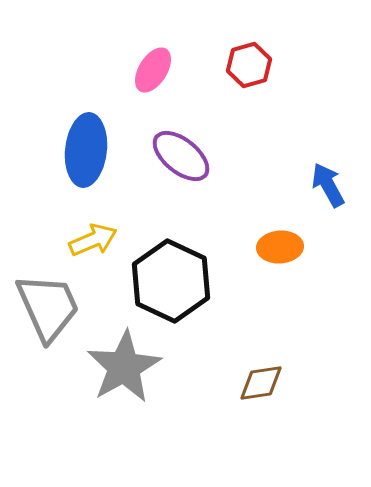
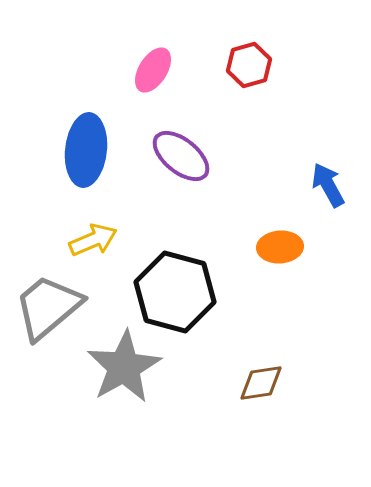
black hexagon: moved 4 px right, 11 px down; rotated 10 degrees counterclockwise
gray trapezoid: rotated 106 degrees counterclockwise
